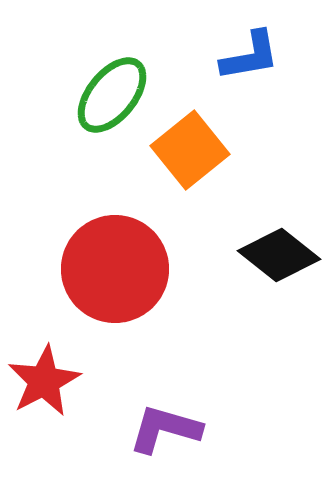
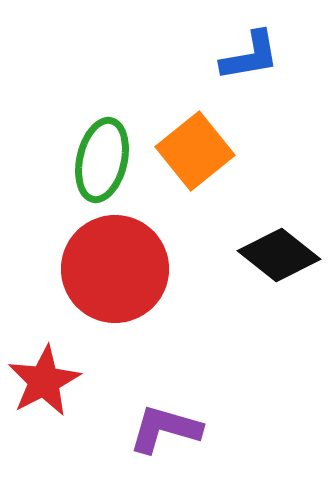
green ellipse: moved 10 px left, 65 px down; rotated 26 degrees counterclockwise
orange square: moved 5 px right, 1 px down
